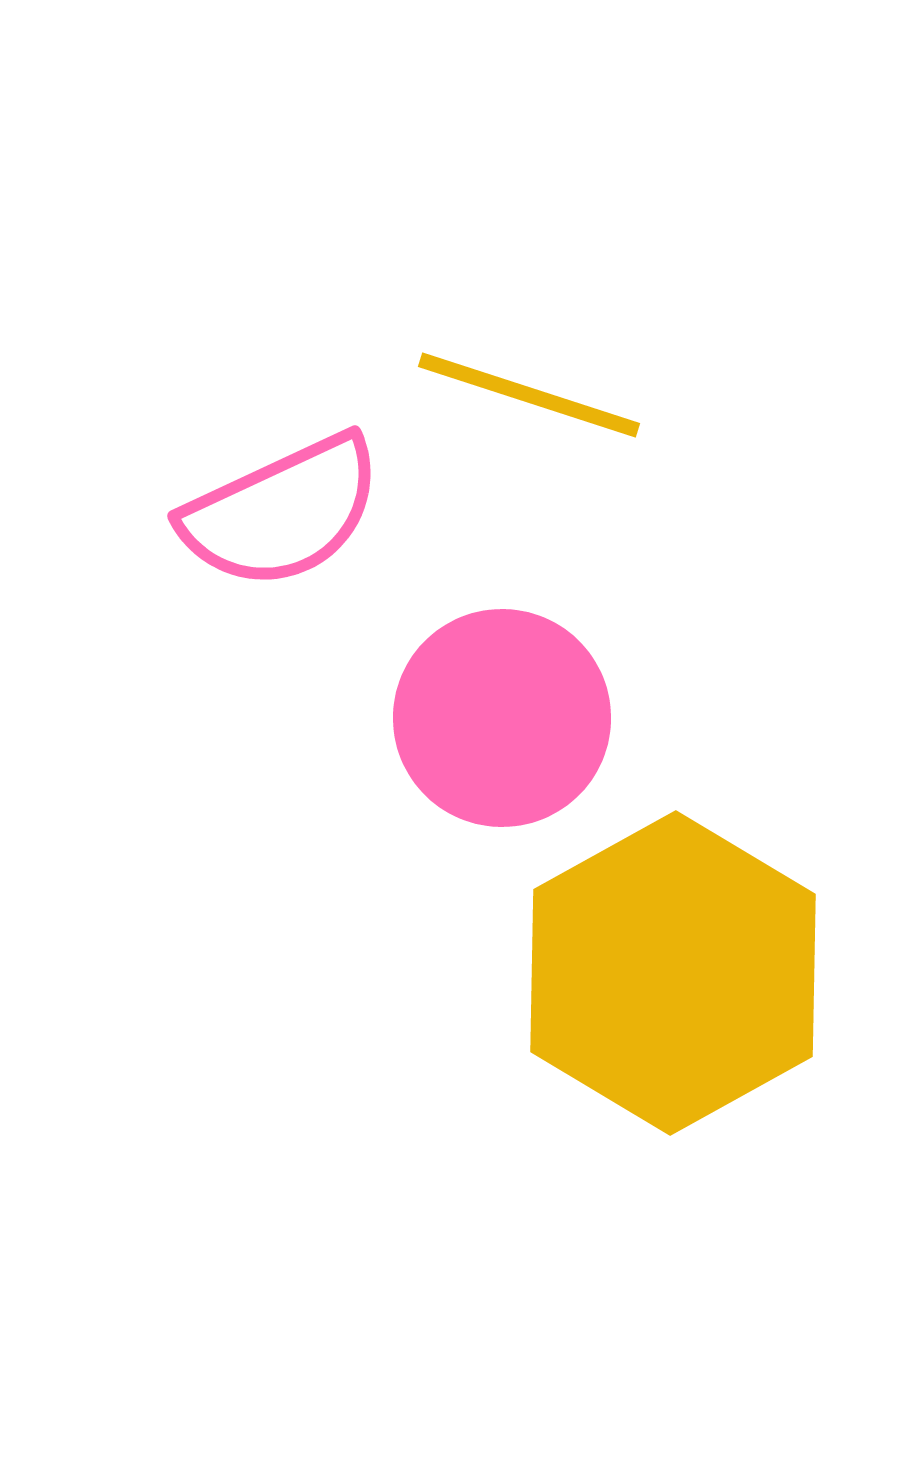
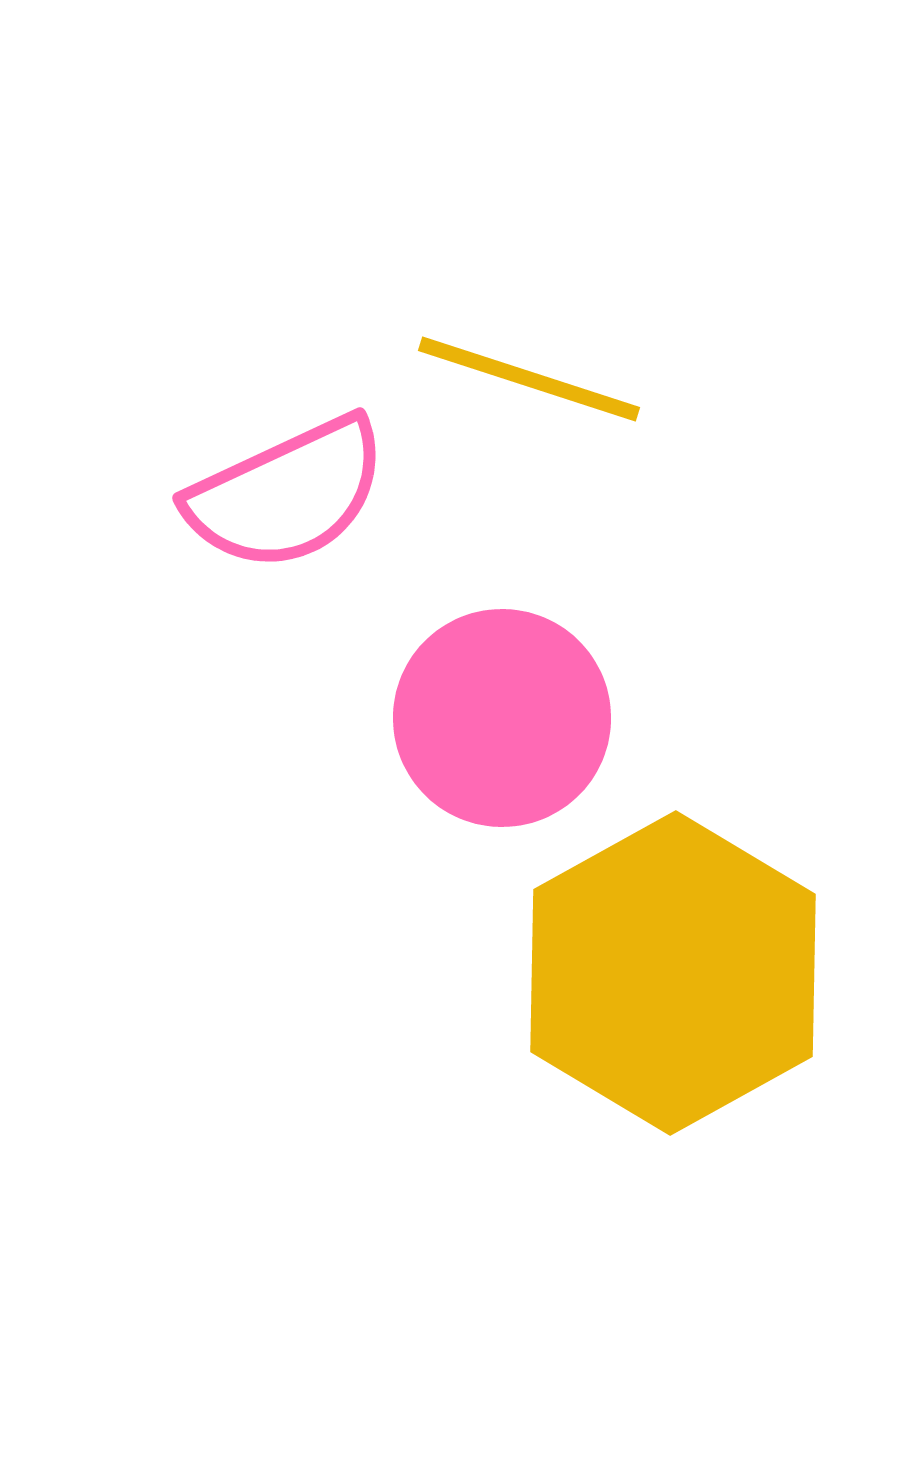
yellow line: moved 16 px up
pink semicircle: moved 5 px right, 18 px up
